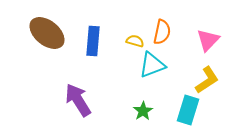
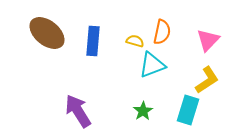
purple arrow: moved 11 px down
